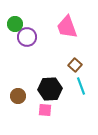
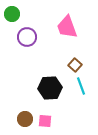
green circle: moved 3 px left, 10 px up
black hexagon: moved 1 px up
brown circle: moved 7 px right, 23 px down
pink square: moved 11 px down
